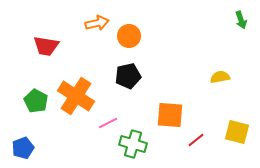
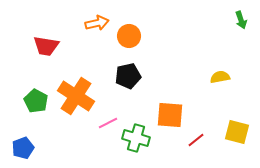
green cross: moved 3 px right, 6 px up
